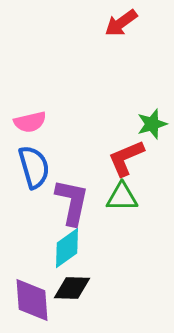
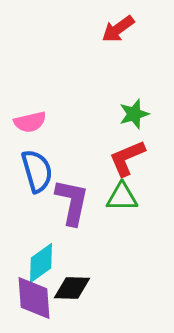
red arrow: moved 3 px left, 6 px down
green star: moved 18 px left, 10 px up
red L-shape: moved 1 px right
blue semicircle: moved 3 px right, 4 px down
cyan diamond: moved 26 px left, 15 px down
purple diamond: moved 2 px right, 2 px up
